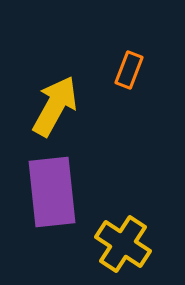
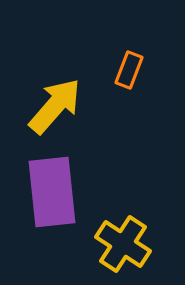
yellow arrow: rotated 12 degrees clockwise
